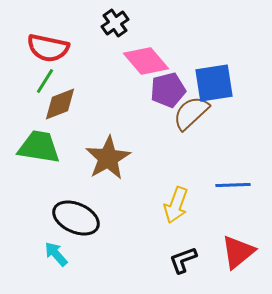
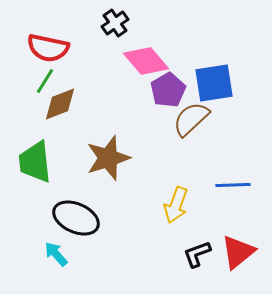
purple pentagon: rotated 16 degrees counterclockwise
brown semicircle: moved 6 px down
green trapezoid: moved 4 px left, 15 px down; rotated 105 degrees counterclockwise
brown star: rotated 12 degrees clockwise
black L-shape: moved 14 px right, 6 px up
